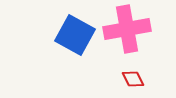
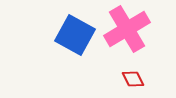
pink cross: rotated 21 degrees counterclockwise
